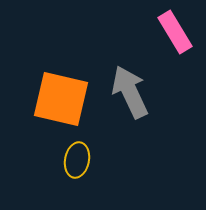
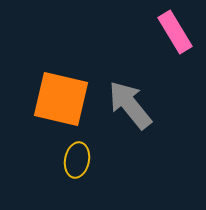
gray arrow: moved 13 px down; rotated 14 degrees counterclockwise
